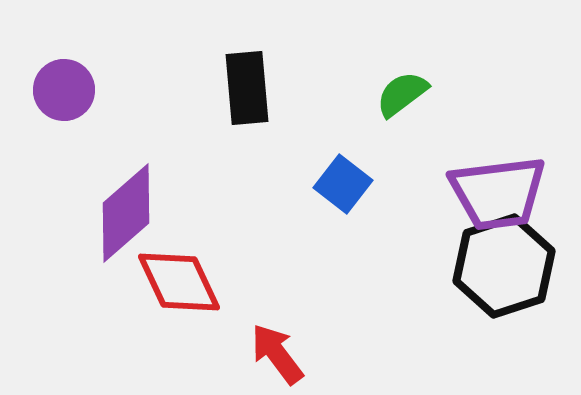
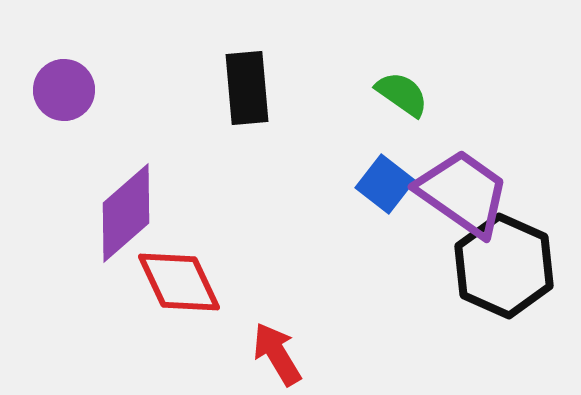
green semicircle: rotated 72 degrees clockwise
blue square: moved 42 px right
purple trapezoid: moved 35 px left; rotated 138 degrees counterclockwise
black hexagon: rotated 18 degrees counterclockwise
red arrow: rotated 6 degrees clockwise
